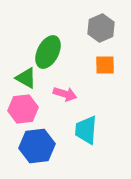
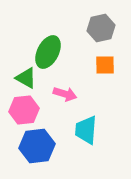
gray hexagon: rotated 12 degrees clockwise
pink hexagon: moved 1 px right, 1 px down
